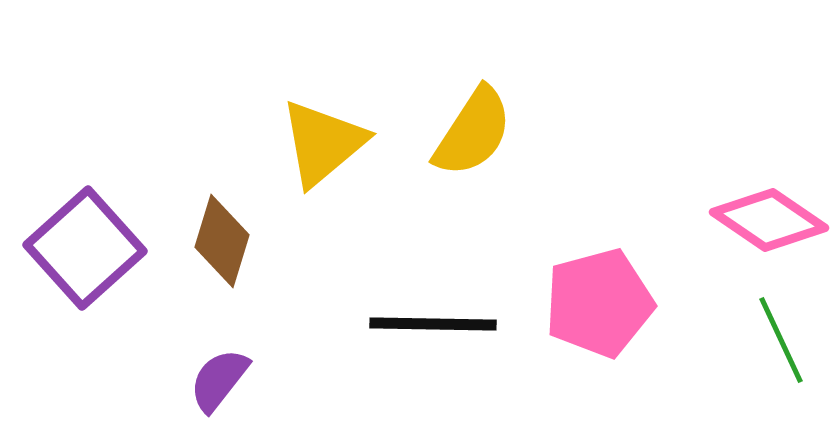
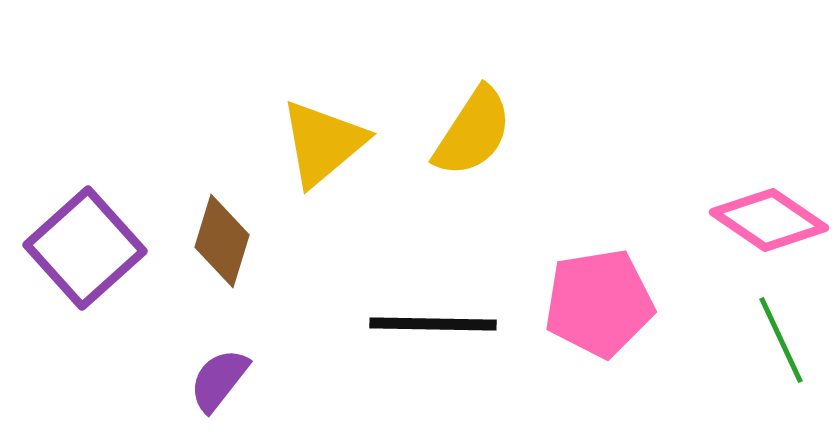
pink pentagon: rotated 6 degrees clockwise
